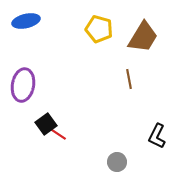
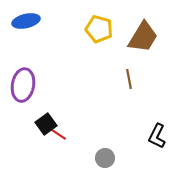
gray circle: moved 12 px left, 4 px up
